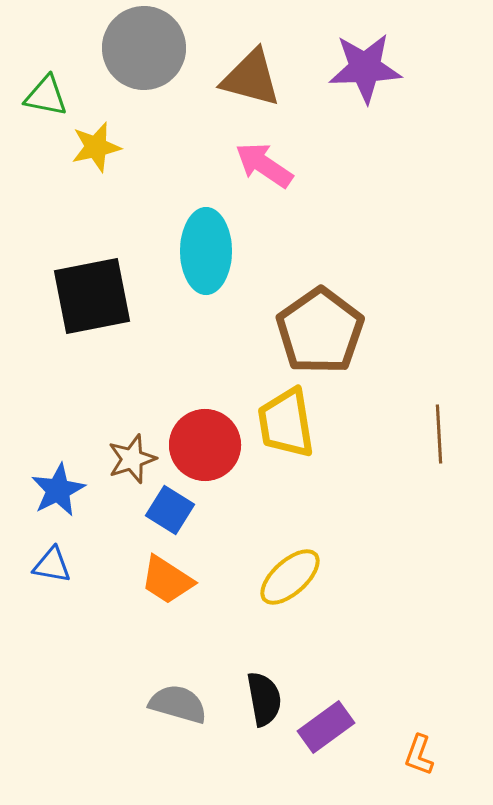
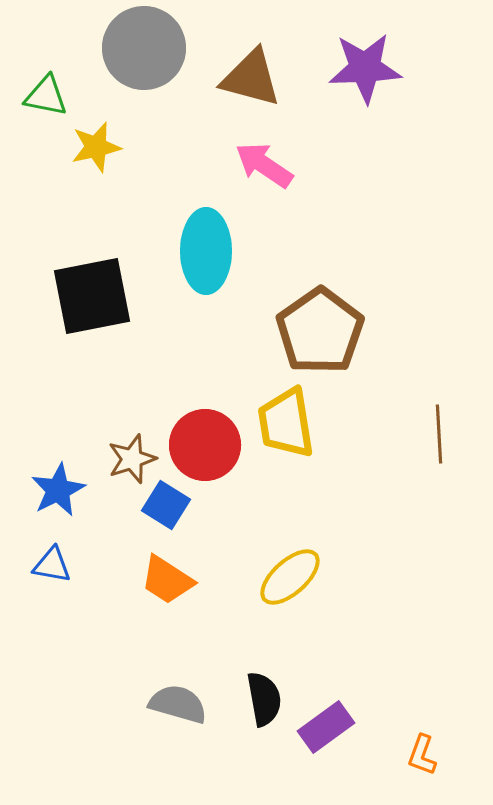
blue square: moved 4 px left, 5 px up
orange L-shape: moved 3 px right
